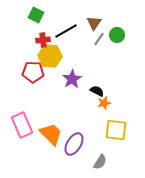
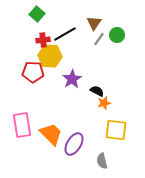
green square: moved 1 px right, 1 px up; rotated 14 degrees clockwise
black line: moved 1 px left, 3 px down
pink rectangle: rotated 15 degrees clockwise
gray semicircle: moved 2 px right, 1 px up; rotated 133 degrees clockwise
